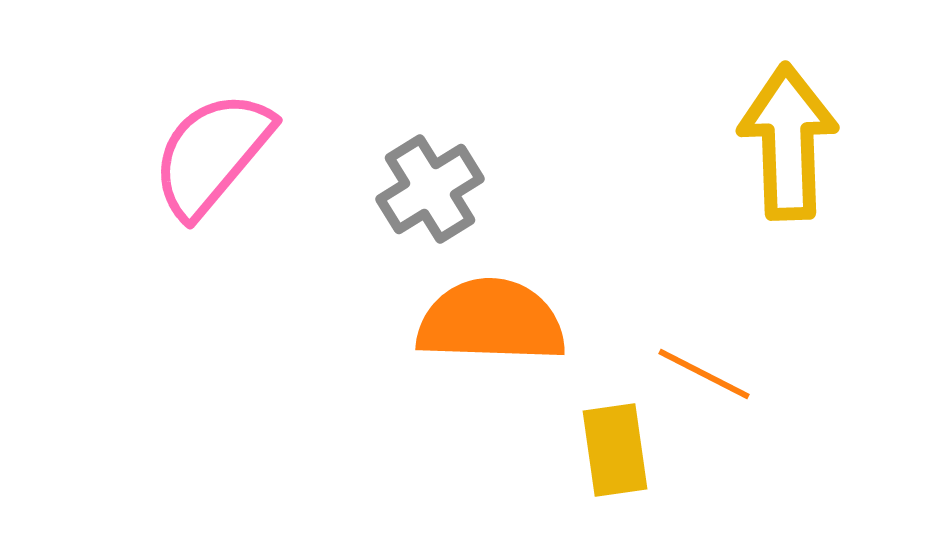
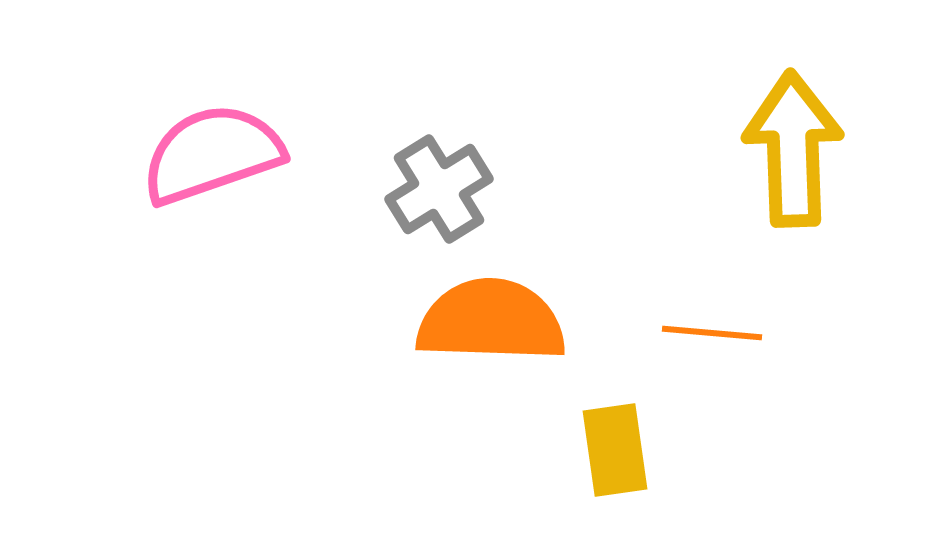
yellow arrow: moved 5 px right, 7 px down
pink semicircle: rotated 31 degrees clockwise
gray cross: moved 9 px right
orange line: moved 8 px right, 41 px up; rotated 22 degrees counterclockwise
